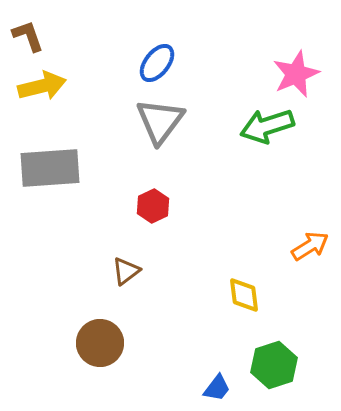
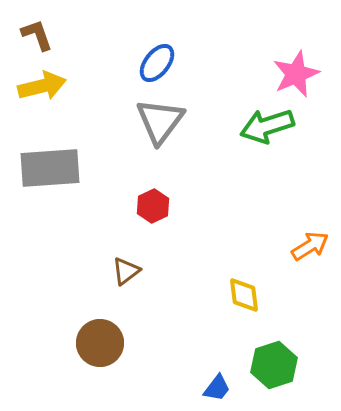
brown L-shape: moved 9 px right, 1 px up
